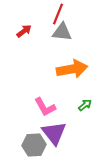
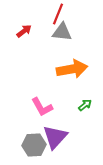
pink L-shape: moved 3 px left
purple triangle: moved 1 px right, 4 px down; rotated 20 degrees clockwise
